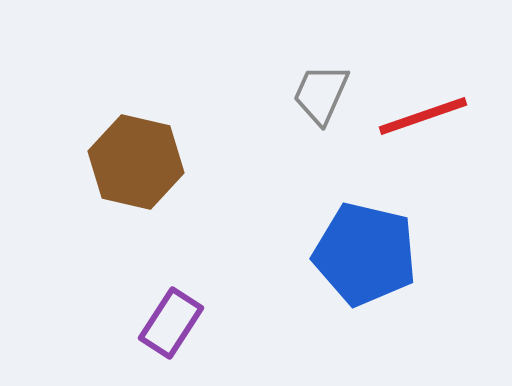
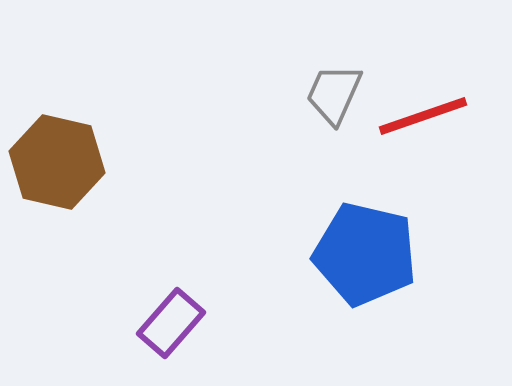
gray trapezoid: moved 13 px right
brown hexagon: moved 79 px left
purple rectangle: rotated 8 degrees clockwise
